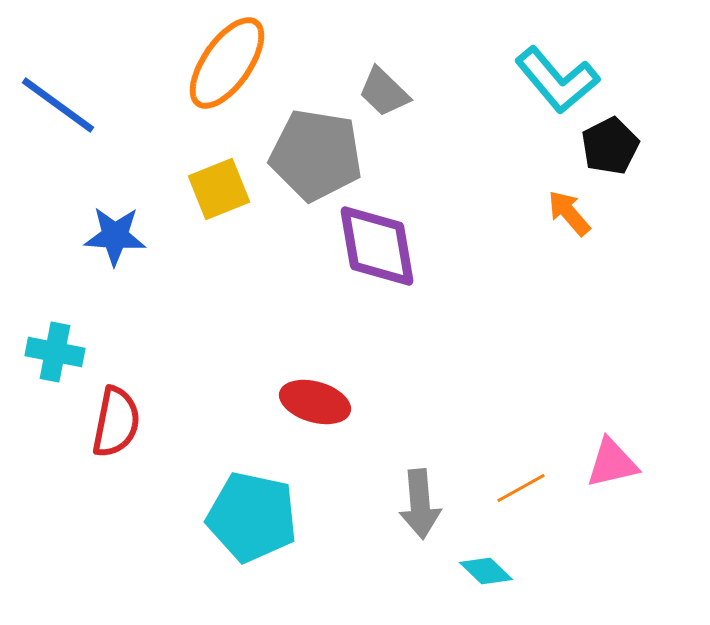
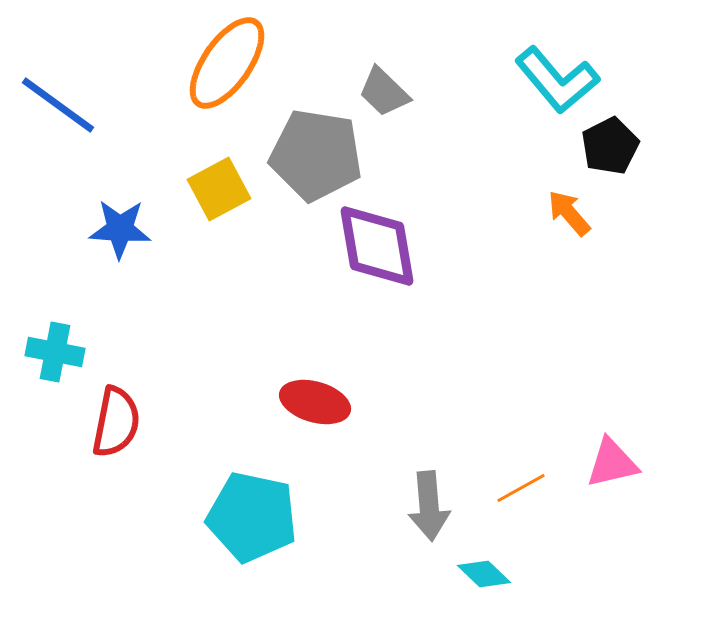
yellow square: rotated 6 degrees counterclockwise
blue star: moved 5 px right, 7 px up
gray arrow: moved 9 px right, 2 px down
cyan diamond: moved 2 px left, 3 px down
